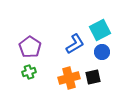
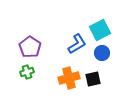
blue L-shape: moved 2 px right
blue circle: moved 1 px down
green cross: moved 2 px left
black square: moved 2 px down
